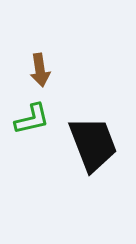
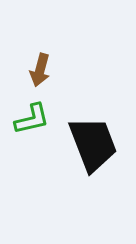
brown arrow: rotated 24 degrees clockwise
